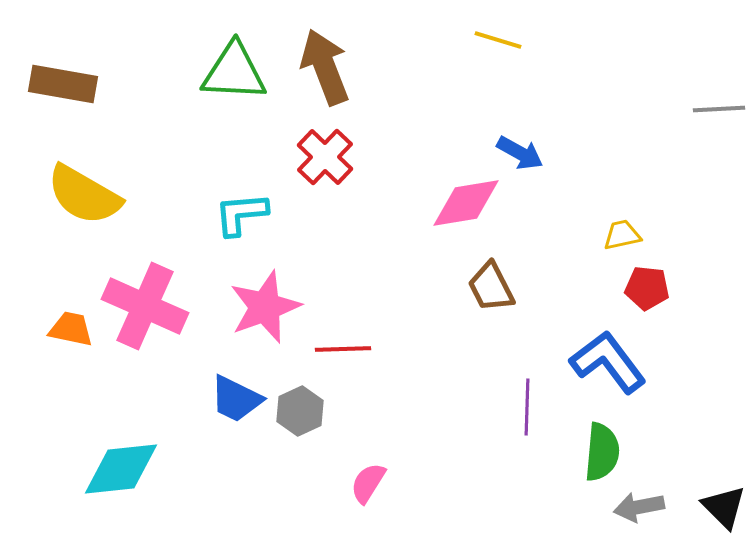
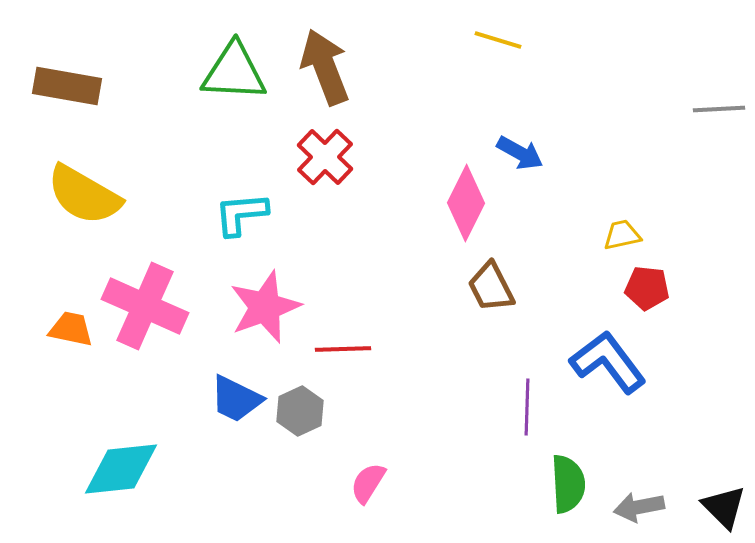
brown rectangle: moved 4 px right, 2 px down
pink diamond: rotated 54 degrees counterclockwise
green semicircle: moved 34 px left, 32 px down; rotated 8 degrees counterclockwise
